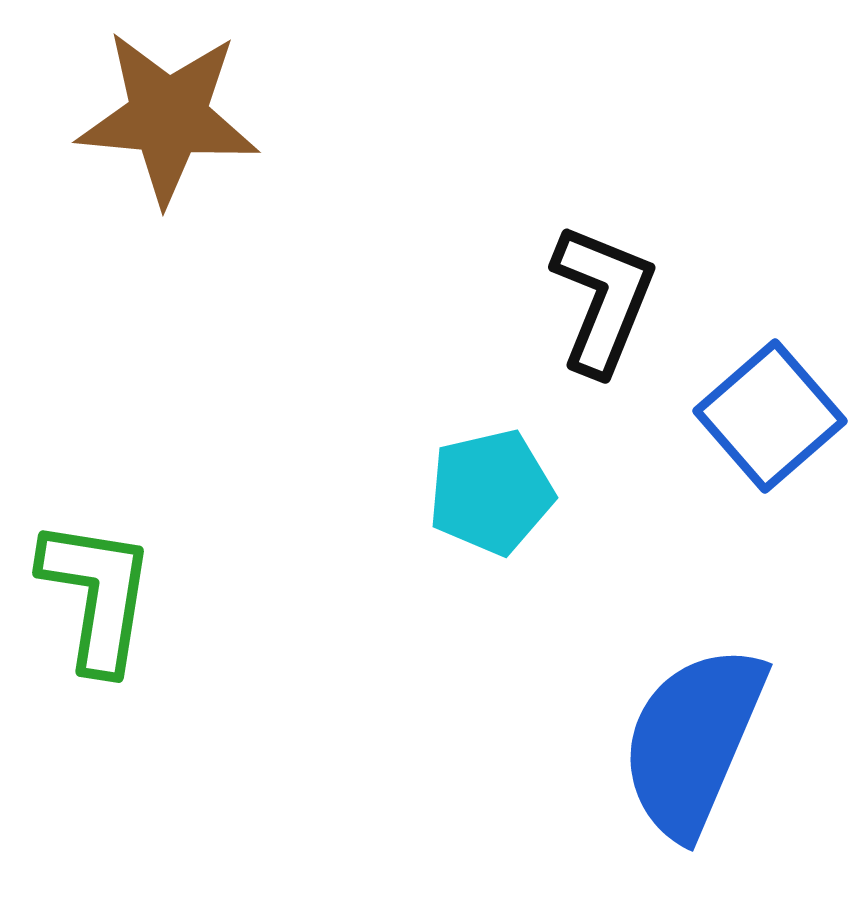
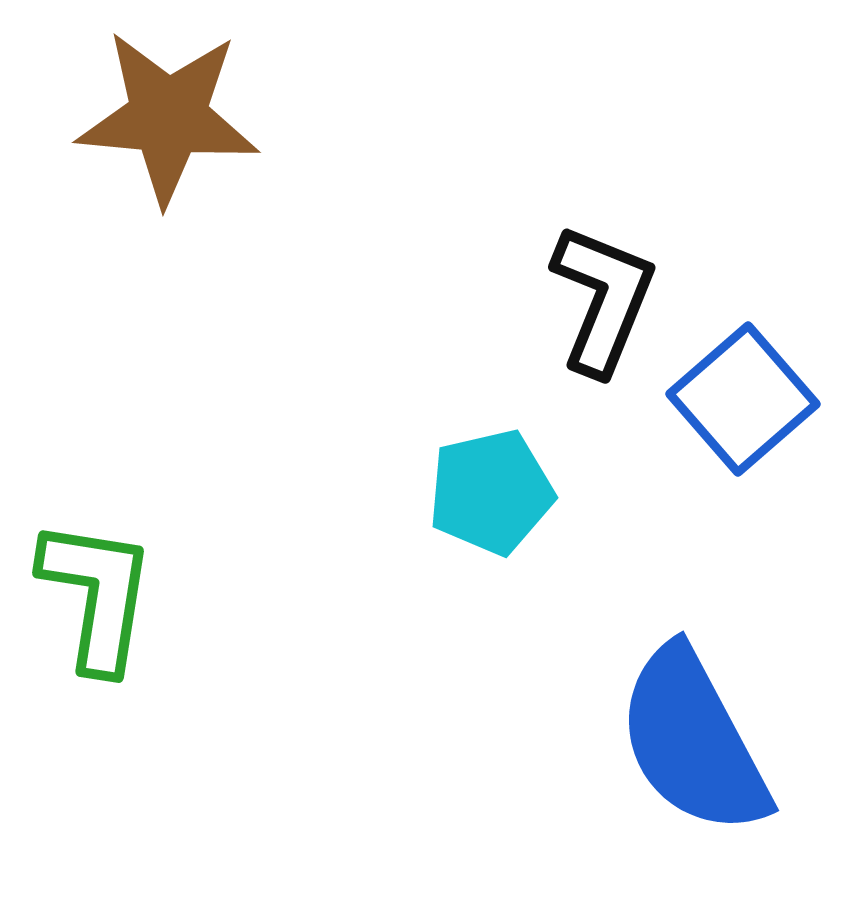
blue square: moved 27 px left, 17 px up
blue semicircle: rotated 51 degrees counterclockwise
